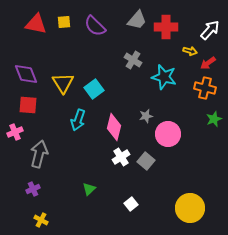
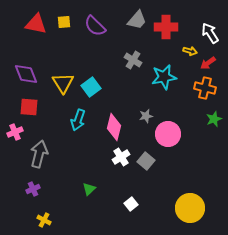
white arrow: moved 3 px down; rotated 75 degrees counterclockwise
cyan star: rotated 25 degrees counterclockwise
cyan square: moved 3 px left, 2 px up
red square: moved 1 px right, 2 px down
yellow cross: moved 3 px right
